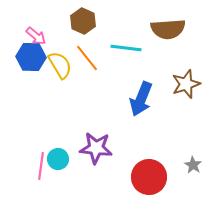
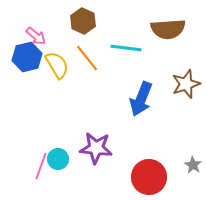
blue hexagon: moved 4 px left; rotated 16 degrees counterclockwise
yellow semicircle: moved 3 px left
pink line: rotated 12 degrees clockwise
